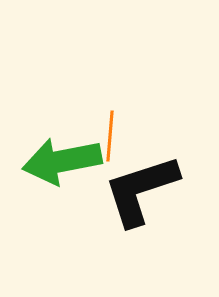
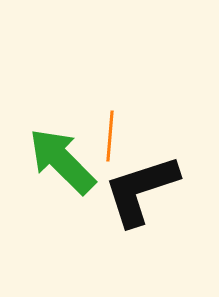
green arrow: rotated 56 degrees clockwise
